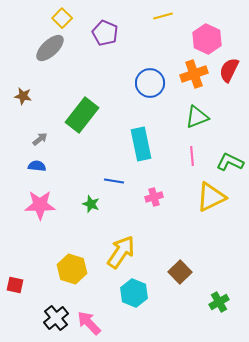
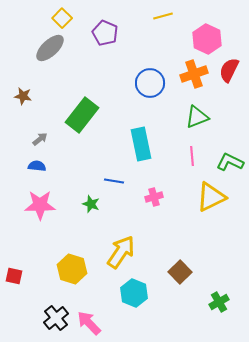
red square: moved 1 px left, 9 px up
